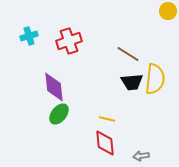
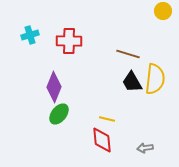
yellow circle: moved 5 px left
cyan cross: moved 1 px right, 1 px up
red cross: rotated 20 degrees clockwise
brown line: rotated 15 degrees counterclockwise
black trapezoid: rotated 65 degrees clockwise
purple diamond: rotated 28 degrees clockwise
red diamond: moved 3 px left, 3 px up
gray arrow: moved 4 px right, 8 px up
